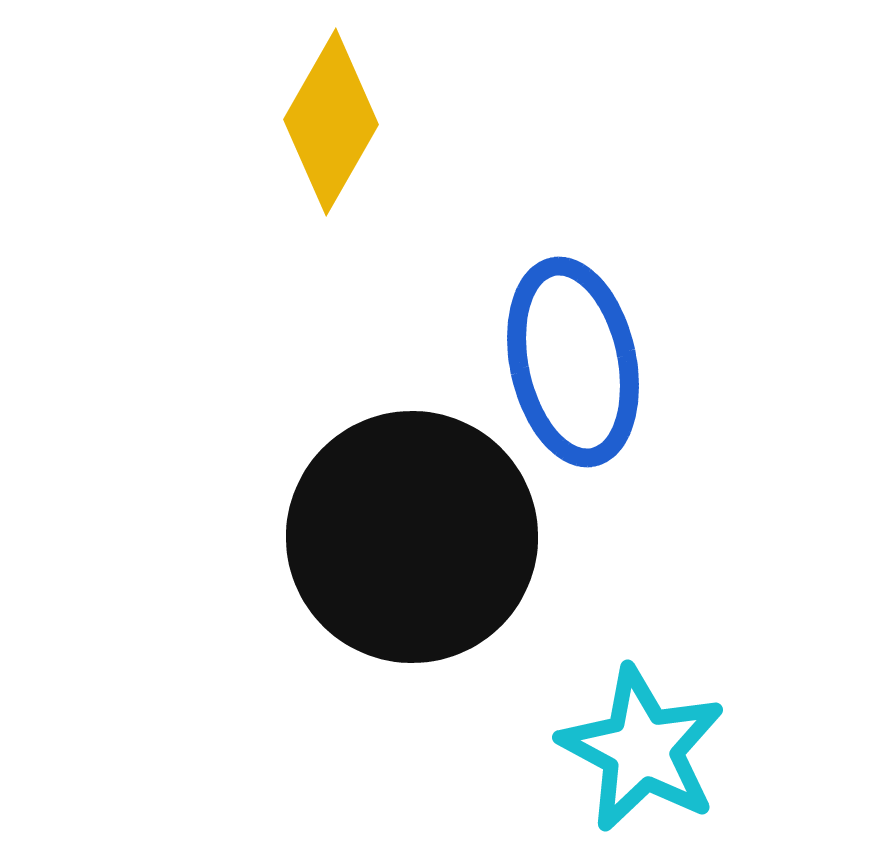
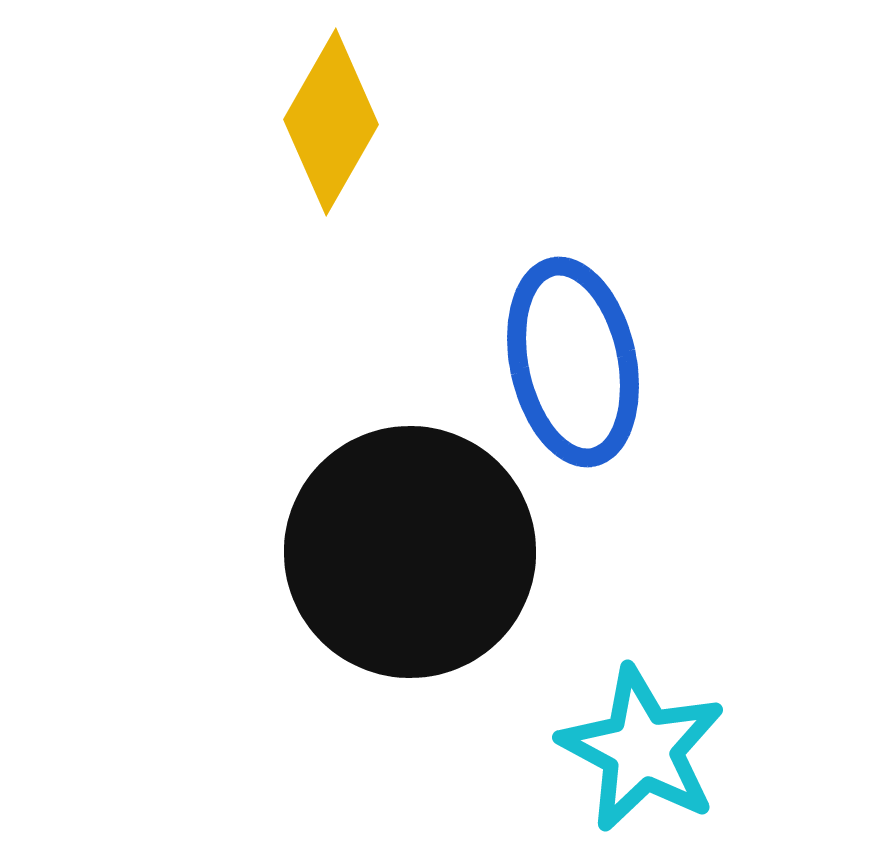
black circle: moved 2 px left, 15 px down
